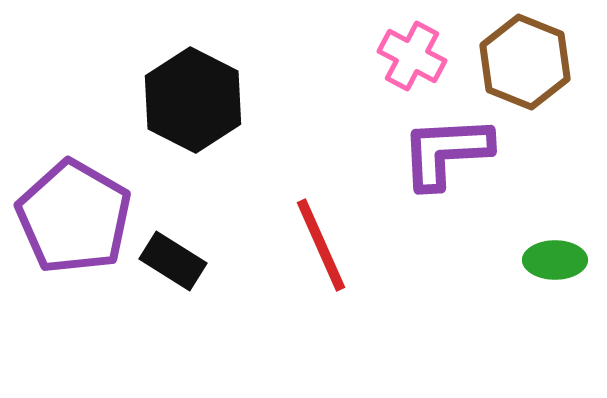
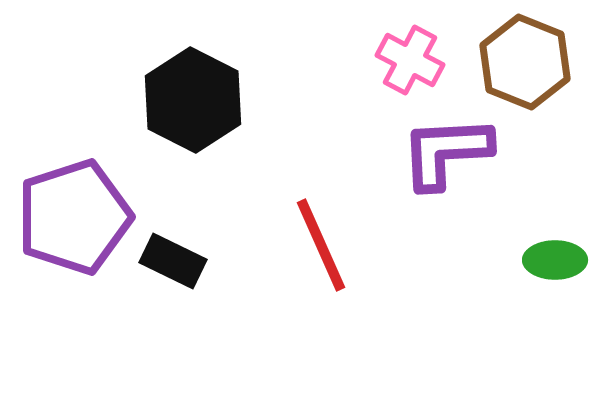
pink cross: moved 2 px left, 4 px down
purple pentagon: rotated 24 degrees clockwise
black rectangle: rotated 6 degrees counterclockwise
